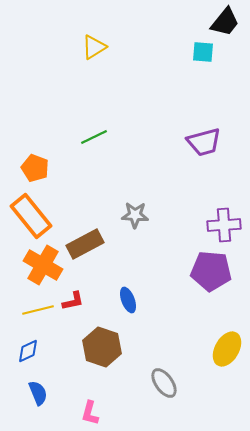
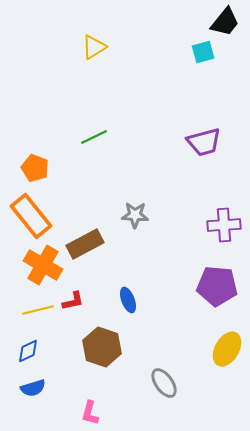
cyan square: rotated 20 degrees counterclockwise
purple pentagon: moved 6 px right, 15 px down
blue semicircle: moved 5 px left, 5 px up; rotated 95 degrees clockwise
